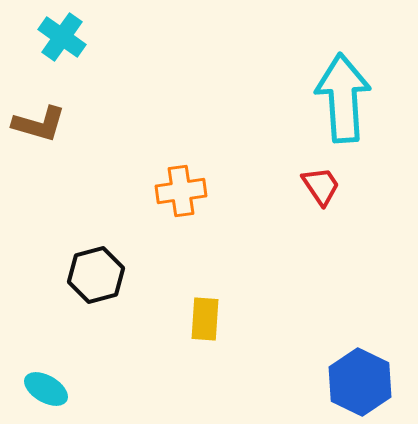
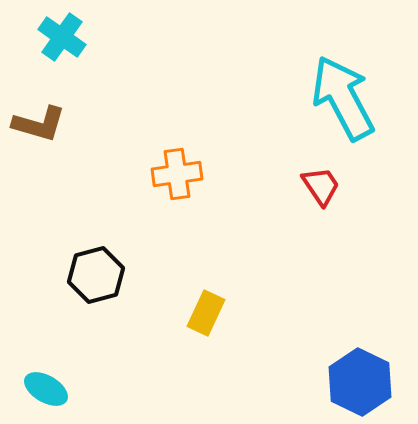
cyan arrow: rotated 24 degrees counterclockwise
orange cross: moved 4 px left, 17 px up
yellow rectangle: moved 1 px right, 6 px up; rotated 21 degrees clockwise
